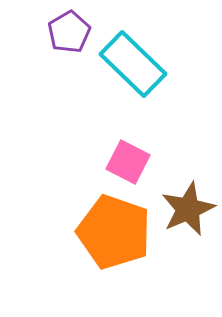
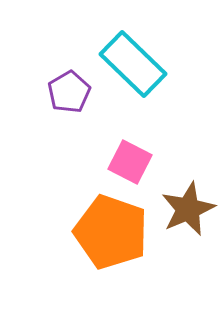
purple pentagon: moved 60 px down
pink square: moved 2 px right
orange pentagon: moved 3 px left
